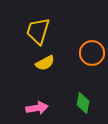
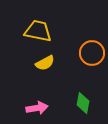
yellow trapezoid: rotated 84 degrees clockwise
